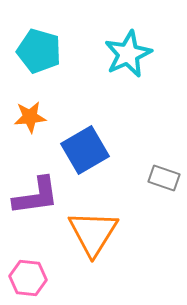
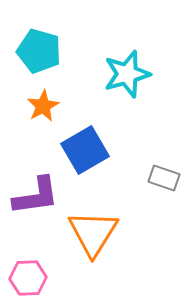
cyan star: moved 1 px left, 20 px down; rotated 9 degrees clockwise
orange star: moved 13 px right, 11 px up; rotated 24 degrees counterclockwise
pink hexagon: rotated 9 degrees counterclockwise
